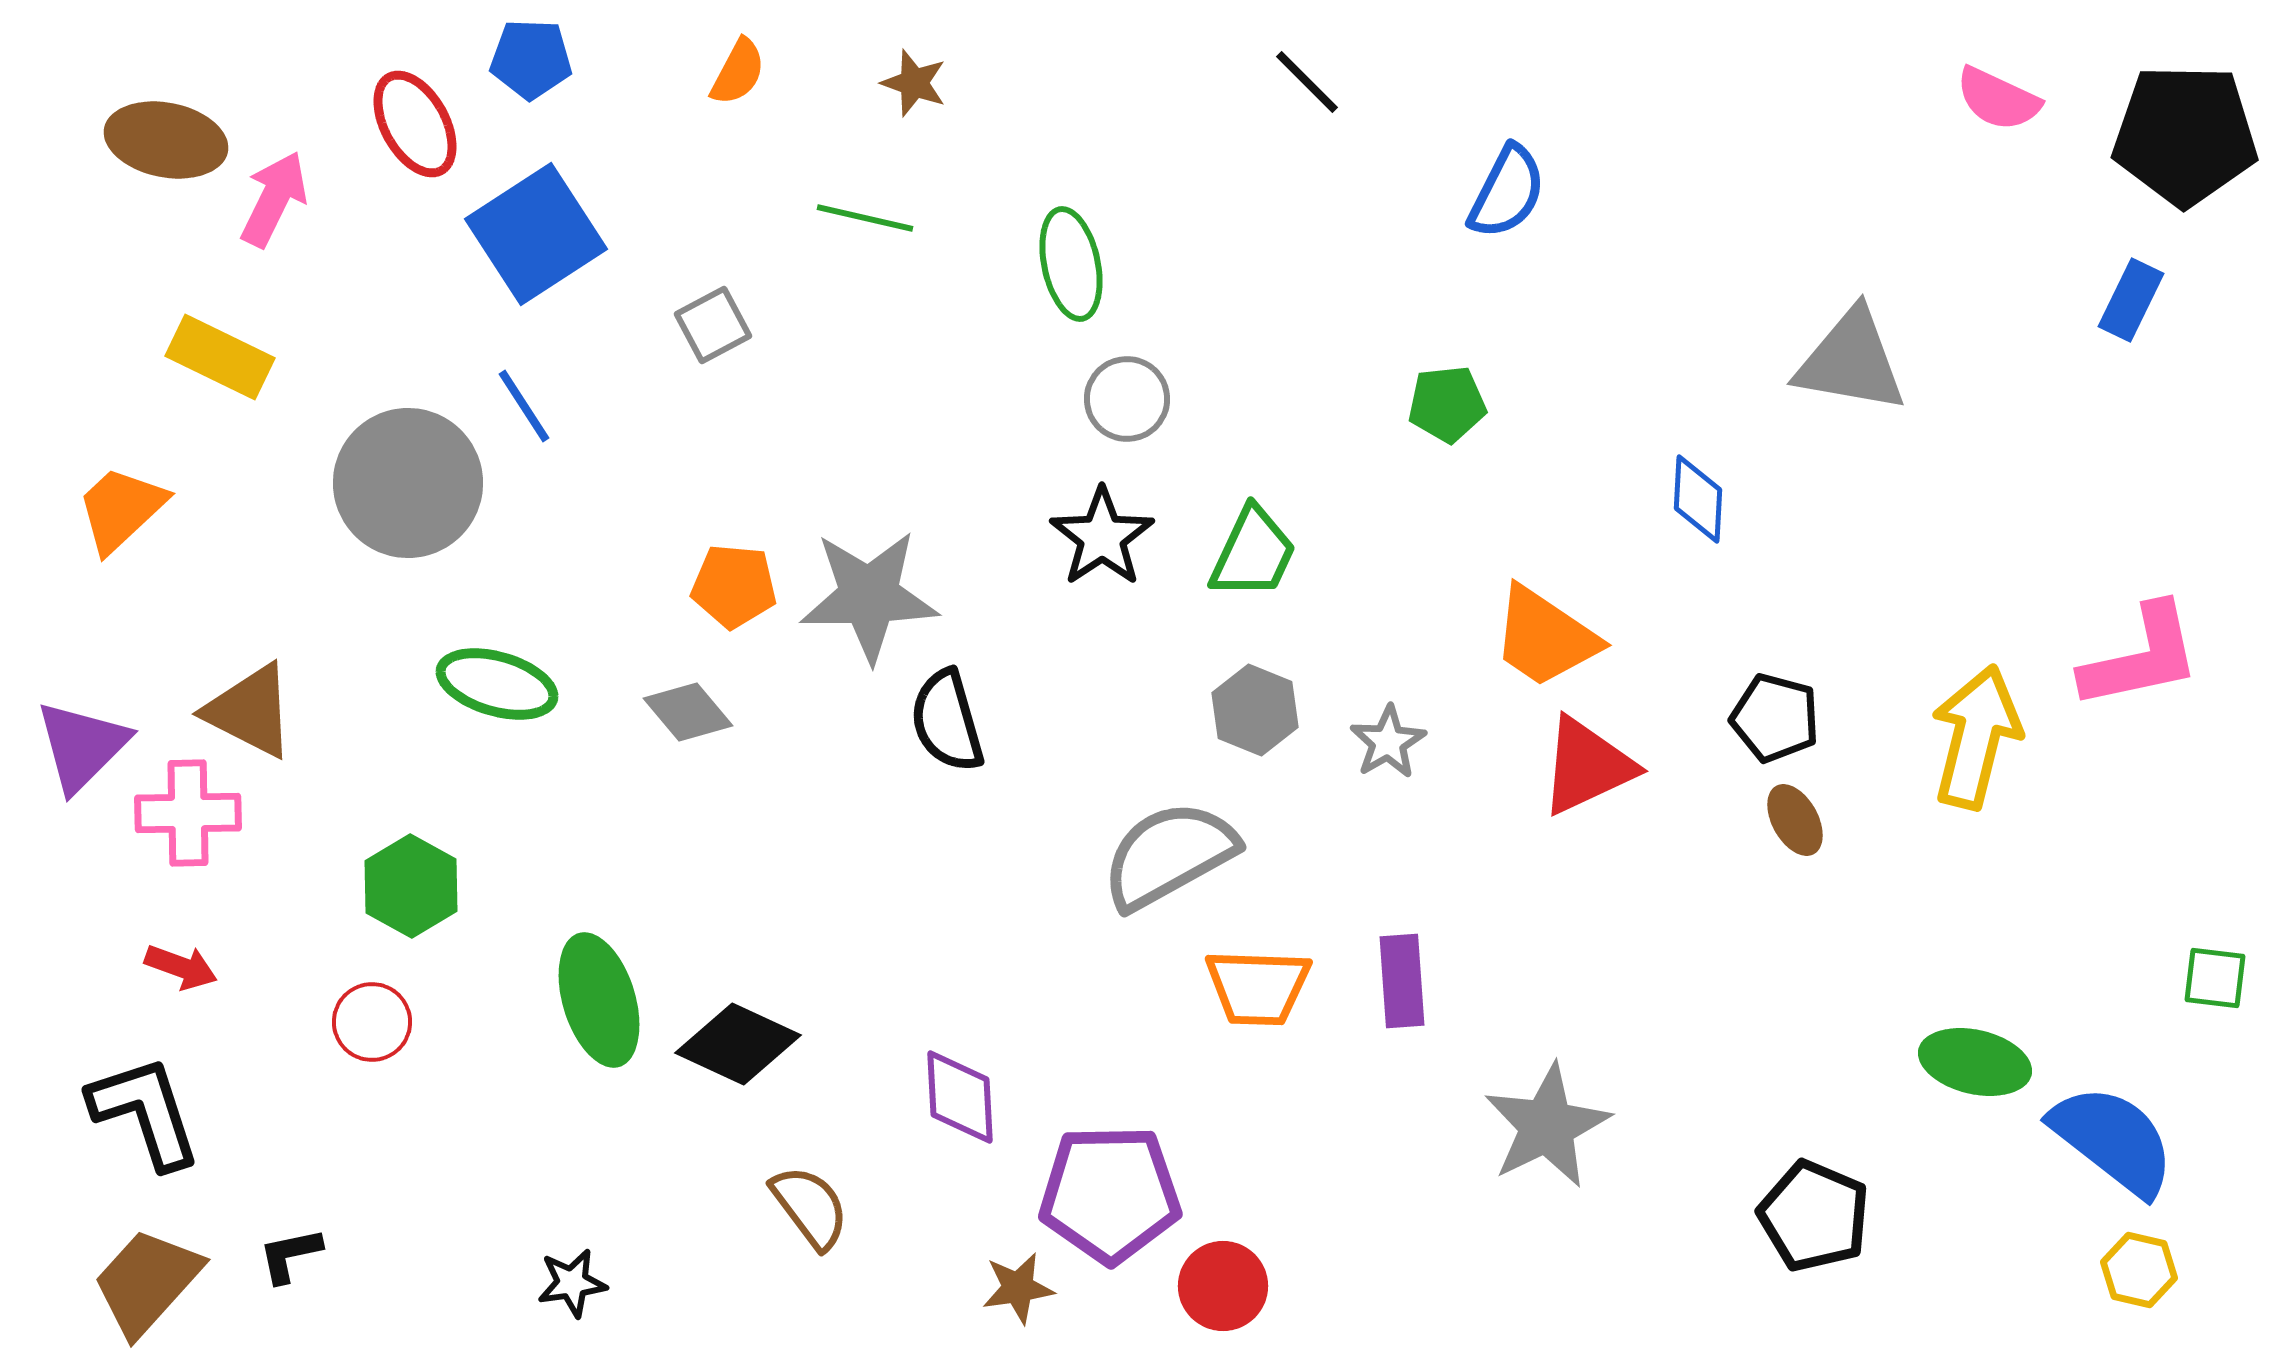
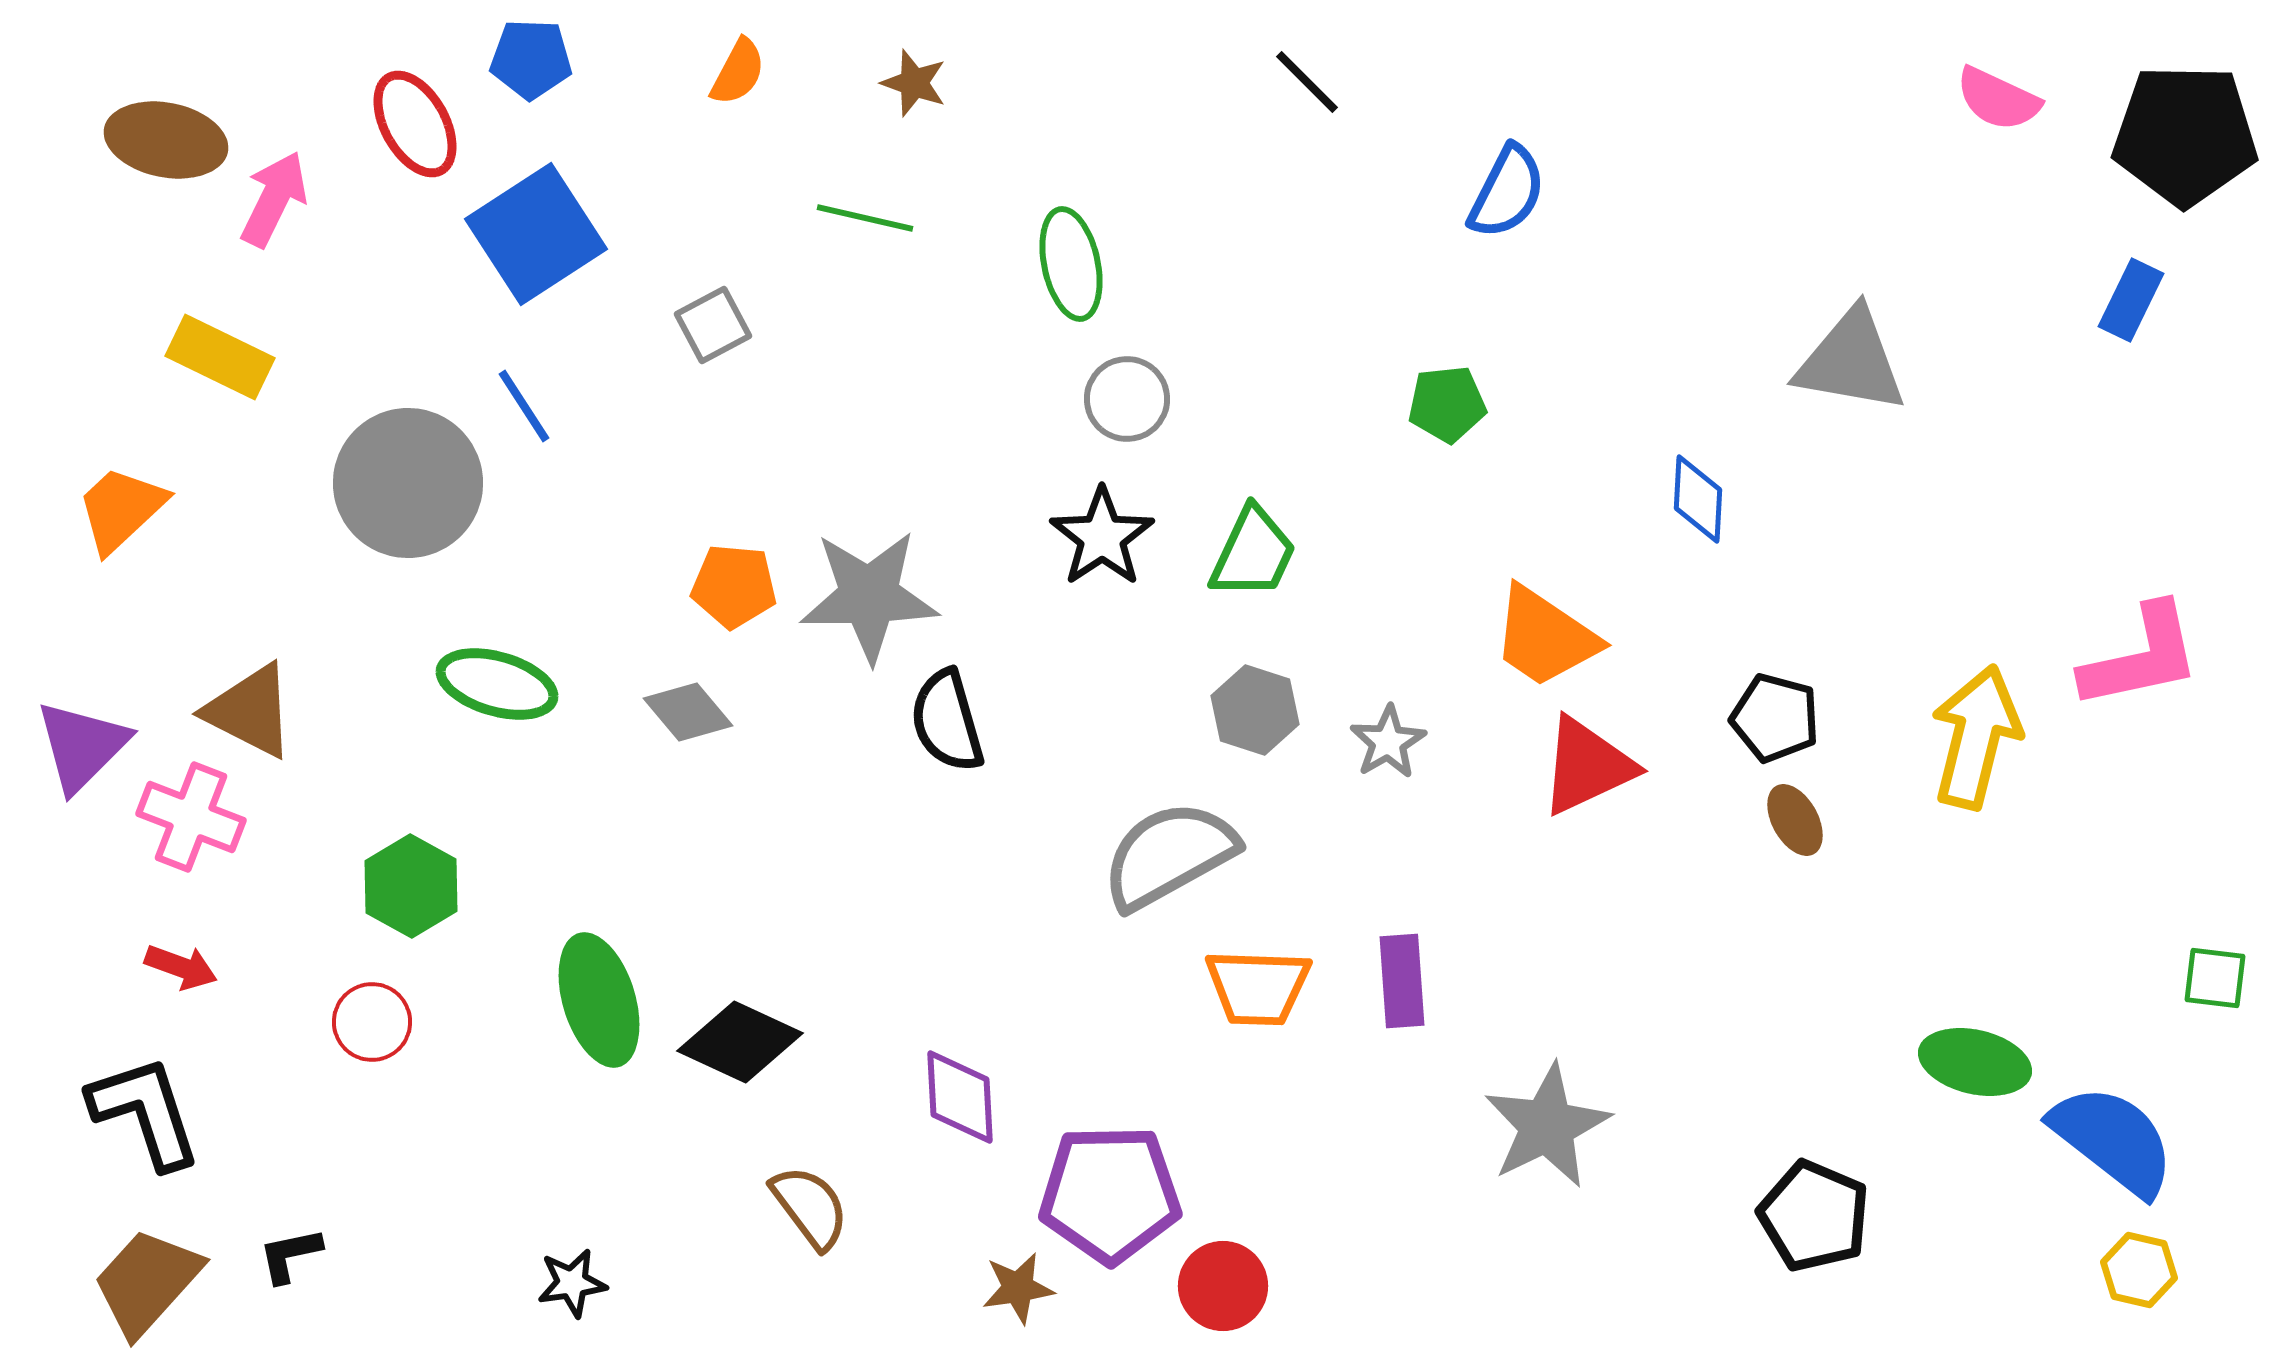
gray hexagon at (1255, 710): rotated 4 degrees counterclockwise
pink cross at (188, 813): moved 3 px right, 4 px down; rotated 22 degrees clockwise
black diamond at (738, 1044): moved 2 px right, 2 px up
